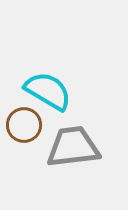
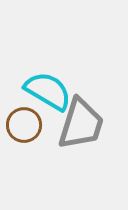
gray trapezoid: moved 8 px right, 23 px up; rotated 114 degrees clockwise
